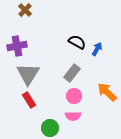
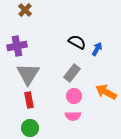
orange arrow: moved 1 px left; rotated 15 degrees counterclockwise
red rectangle: rotated 21 degrees clockwise
green circle: moved 20 px left
